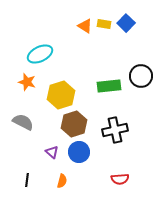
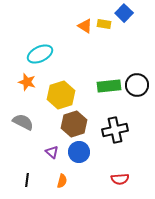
blue square: moved 2 px left, 10 px up
black circle: moved 4 px left, 9 px down
